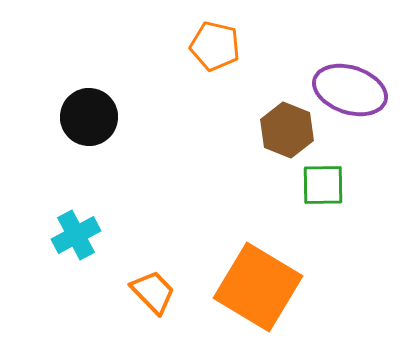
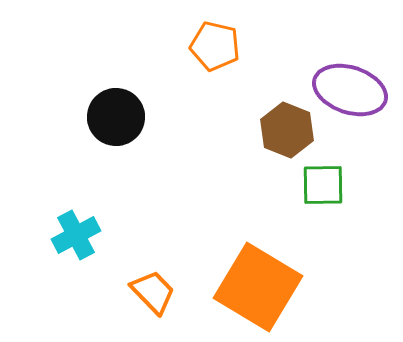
black circle: moved 27 px right
